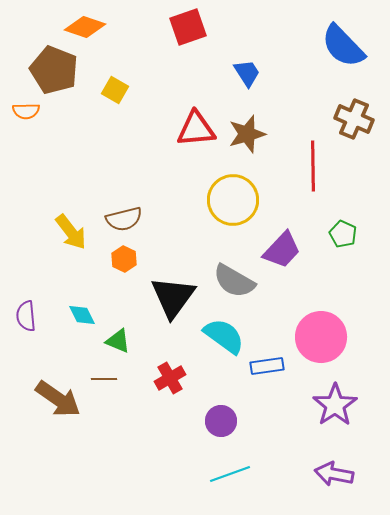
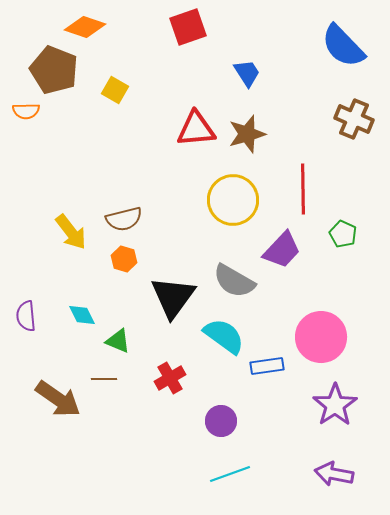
red line: moved 10 px left, 23 px down
orange hexagon: rotated 10 degrees counterclockwise
